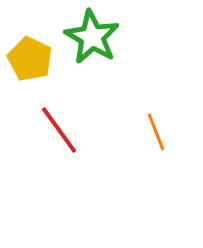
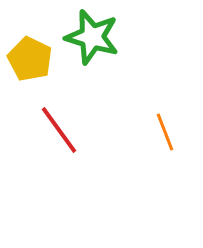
green star: rotated 14 degrees counterclockwise
orange line: moved 9 px right
